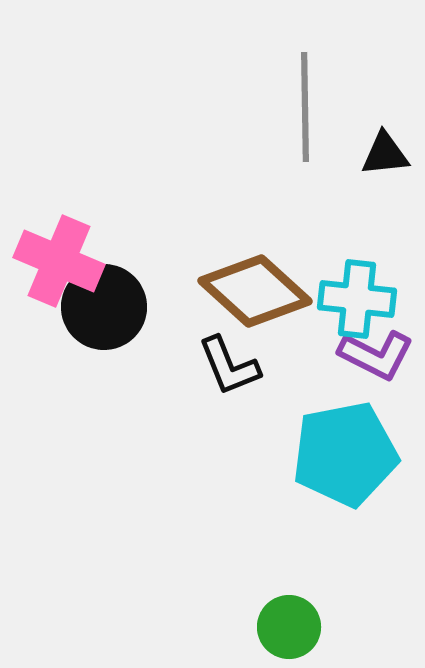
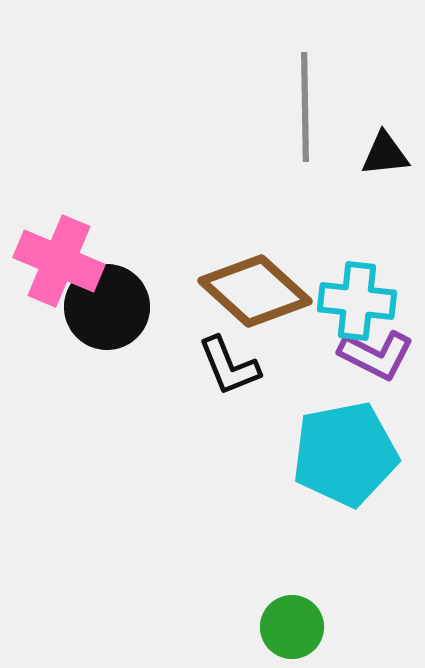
cyan cross: moved 2 px down
black circle: moved 3 px right
green circle: moved 3 px right
